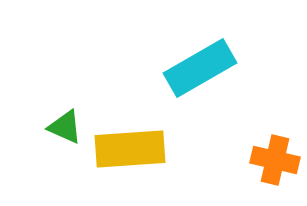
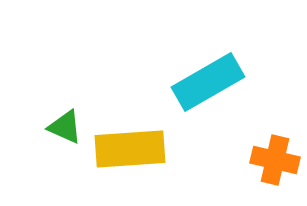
cyan rectangle: moved 8 px right, 14 px down
